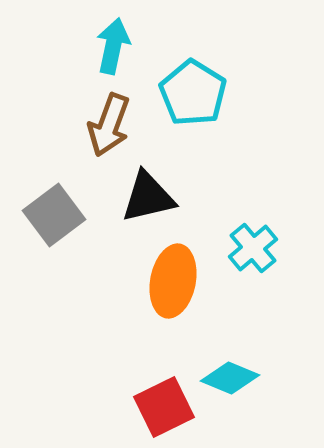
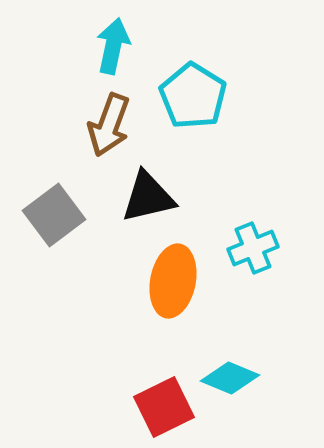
cyan pentagon: moved 3 px down
cyan cross: rotated 18 degrees clockwise
